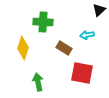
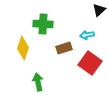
green cross: moved 2 px down
brown rectangle: rotated 49 degrees counterclockwise
red square: moved 8 px right, 10 px up; rotated 25 degrees clockwise
